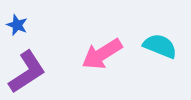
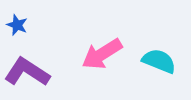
cyan semicircle: moved 1 px left, 15 px down
purple L-shape: rotated 114 degrees counterclockwise
